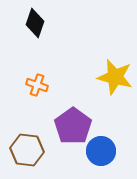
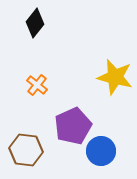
black diamond: rotated 20 degrees clockwise
orange cross: rotated 20 degrees clockwise
purple pentagon: rotated 12 degrees clockwise
brown hexagon: moved 1 px left
